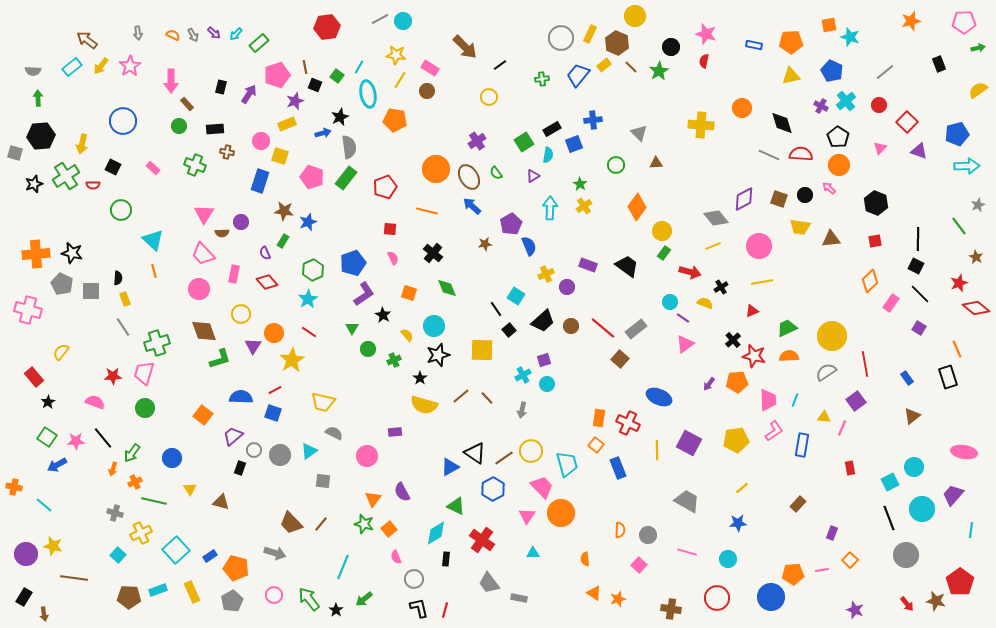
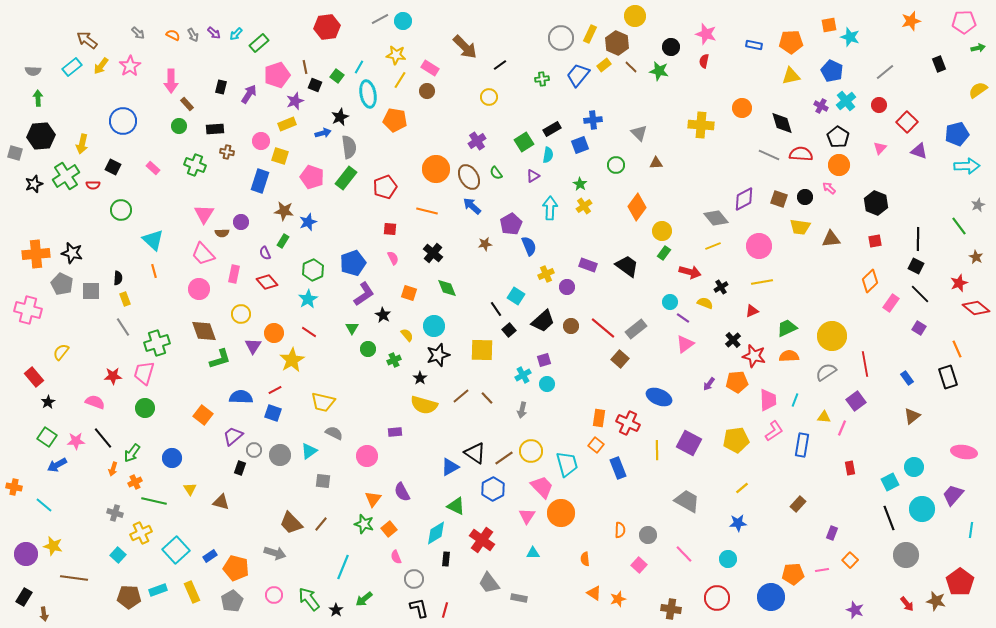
gray arrow at (138, 33): rotated 40 degrees counterclockwise
green star at (659, 71): rotated 30 degrees counterclockwise
blue square at (574, 144): moved 6 px right, 1 px down
black circle at (805, 195): moved 2 px down
pink line at (687, 552): moved 3 px left, 2 px down; rotated 30 degrees clockwise
